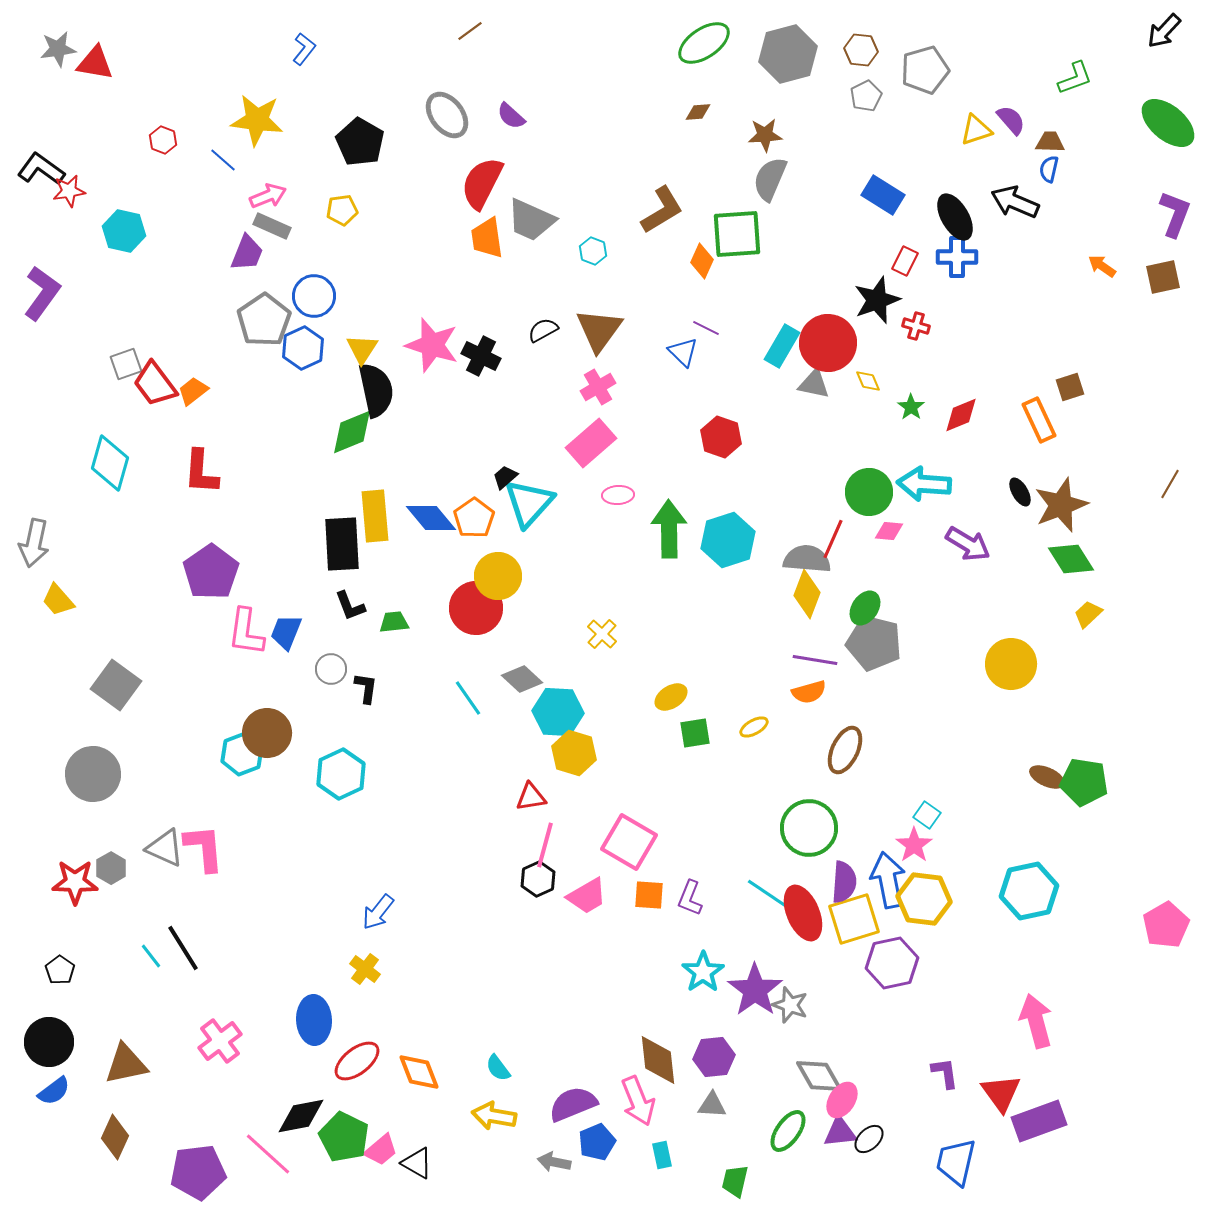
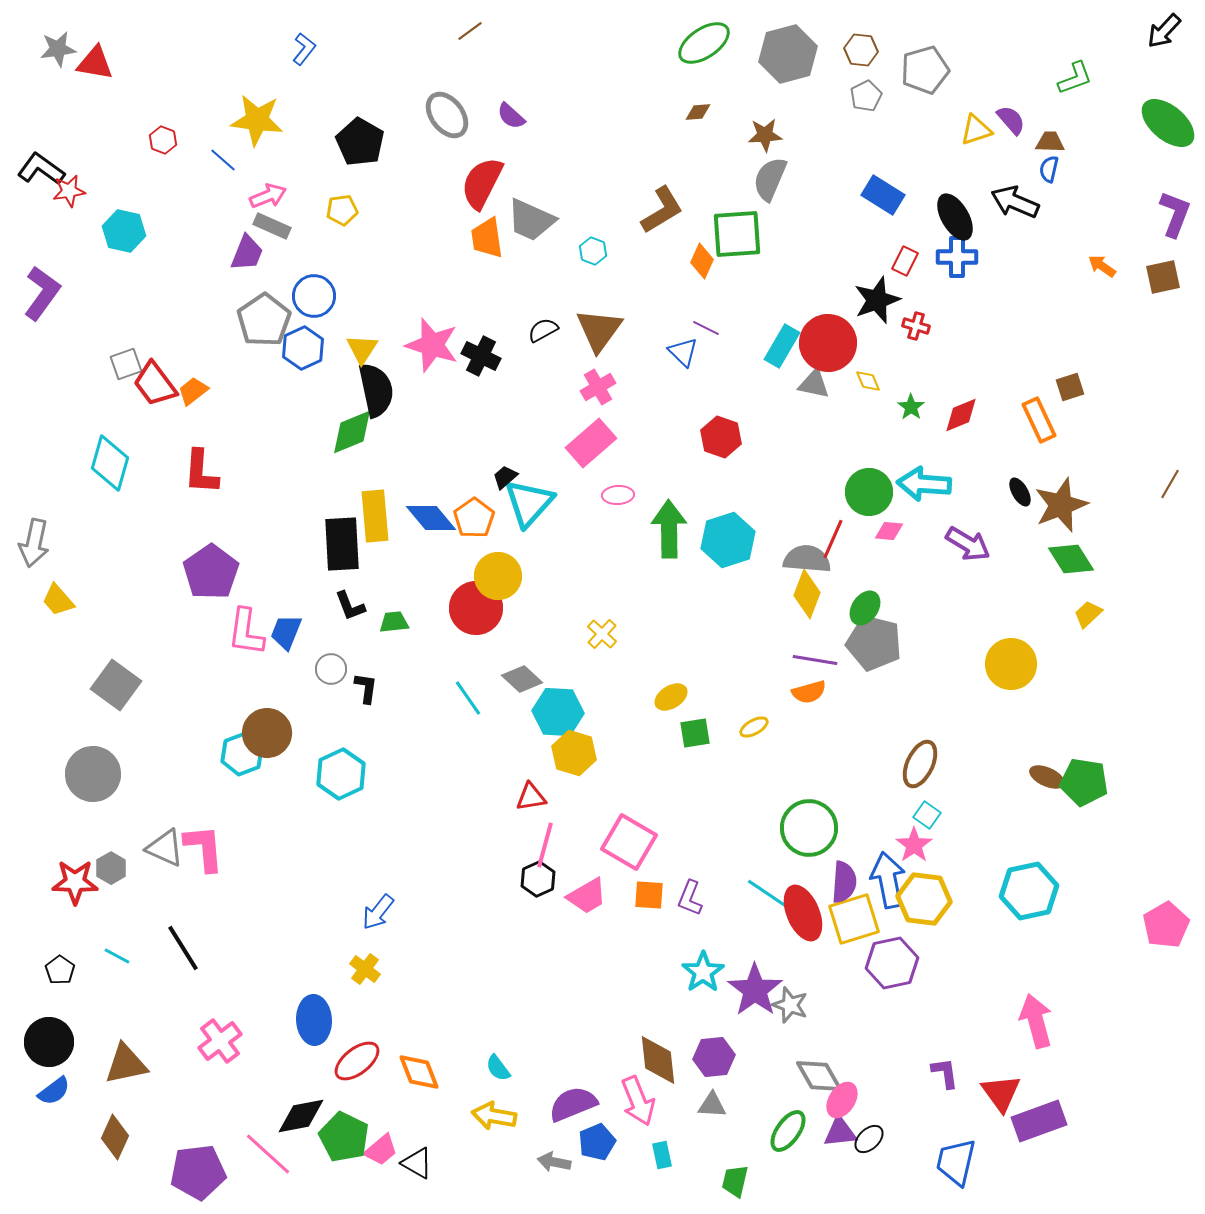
brown ellipse at (845, 750): moved 75 px right, 14 px down
cyan line at (151, 956): moved 34 px left; rotated 24 degrees counterclockwise
